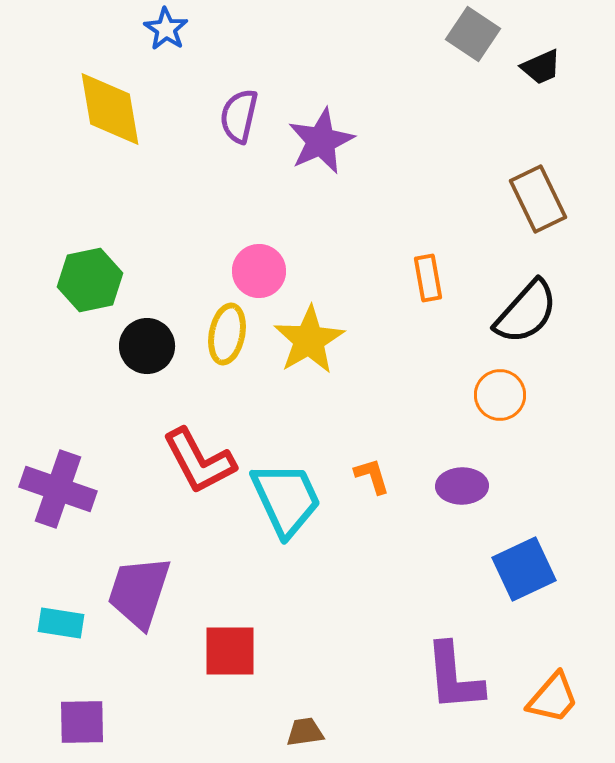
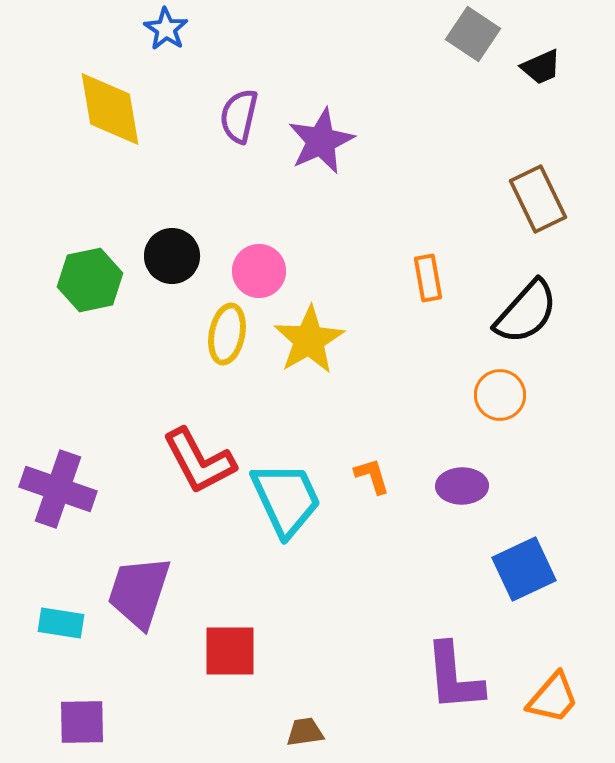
black circle: moved 25 px right, 90 px up
